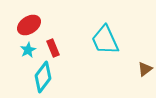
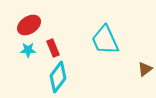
cyan star: rotated 28 degrees clockwise
cyan diamond: moved 15 px right
